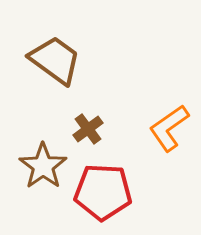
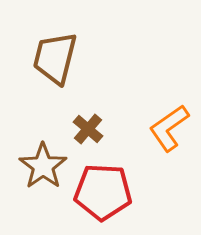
brown trapezoid: moved 2 px up; rotated 112 degrees counterclockwise
brown cross: rotated 12 degrees counterclockwise
